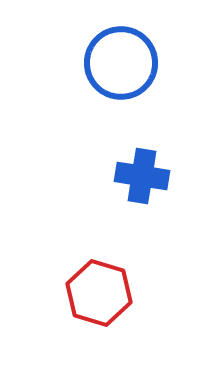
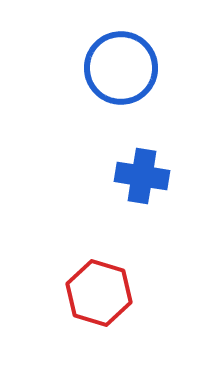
blue circle: moved 5 px down
